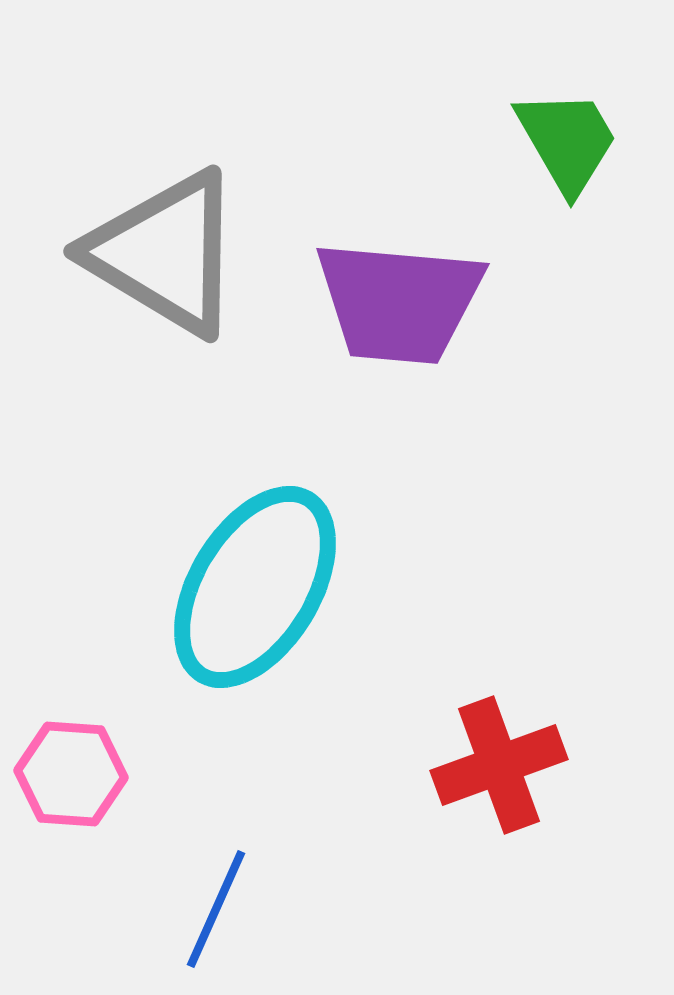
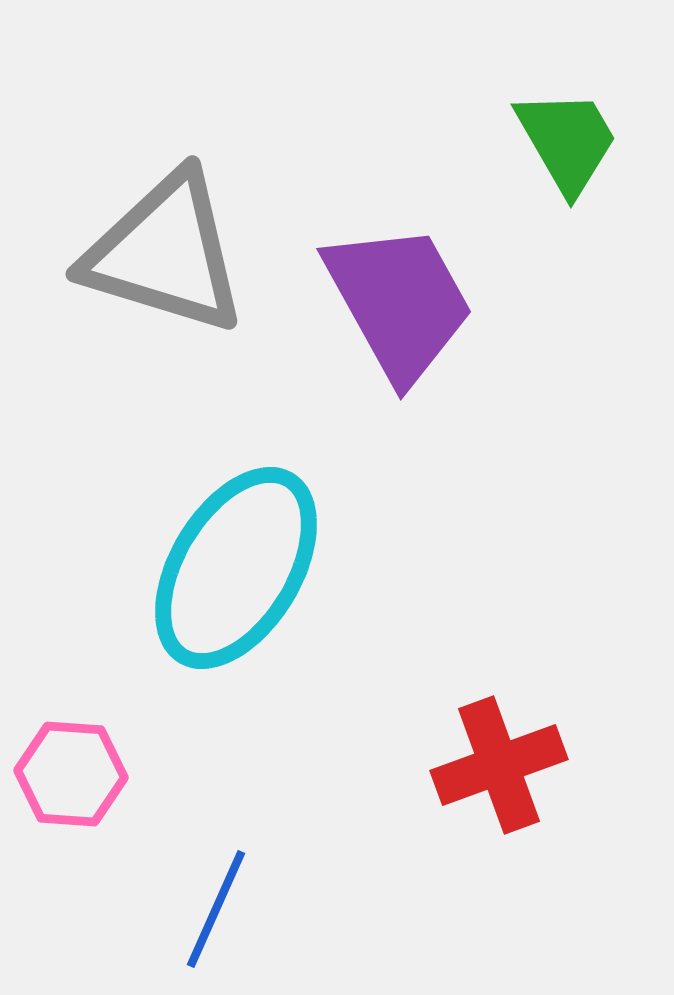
gray triangle: rotated 14 degrees counterclockwise
purple trapezoid: rotated 124 degrees counterclockwise
cyan ellipse: moved 19 px left, 19 px up
